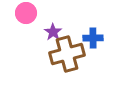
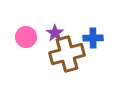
pink circle: moved 24 px down
purple star: moved 2 px right, 1 px down
